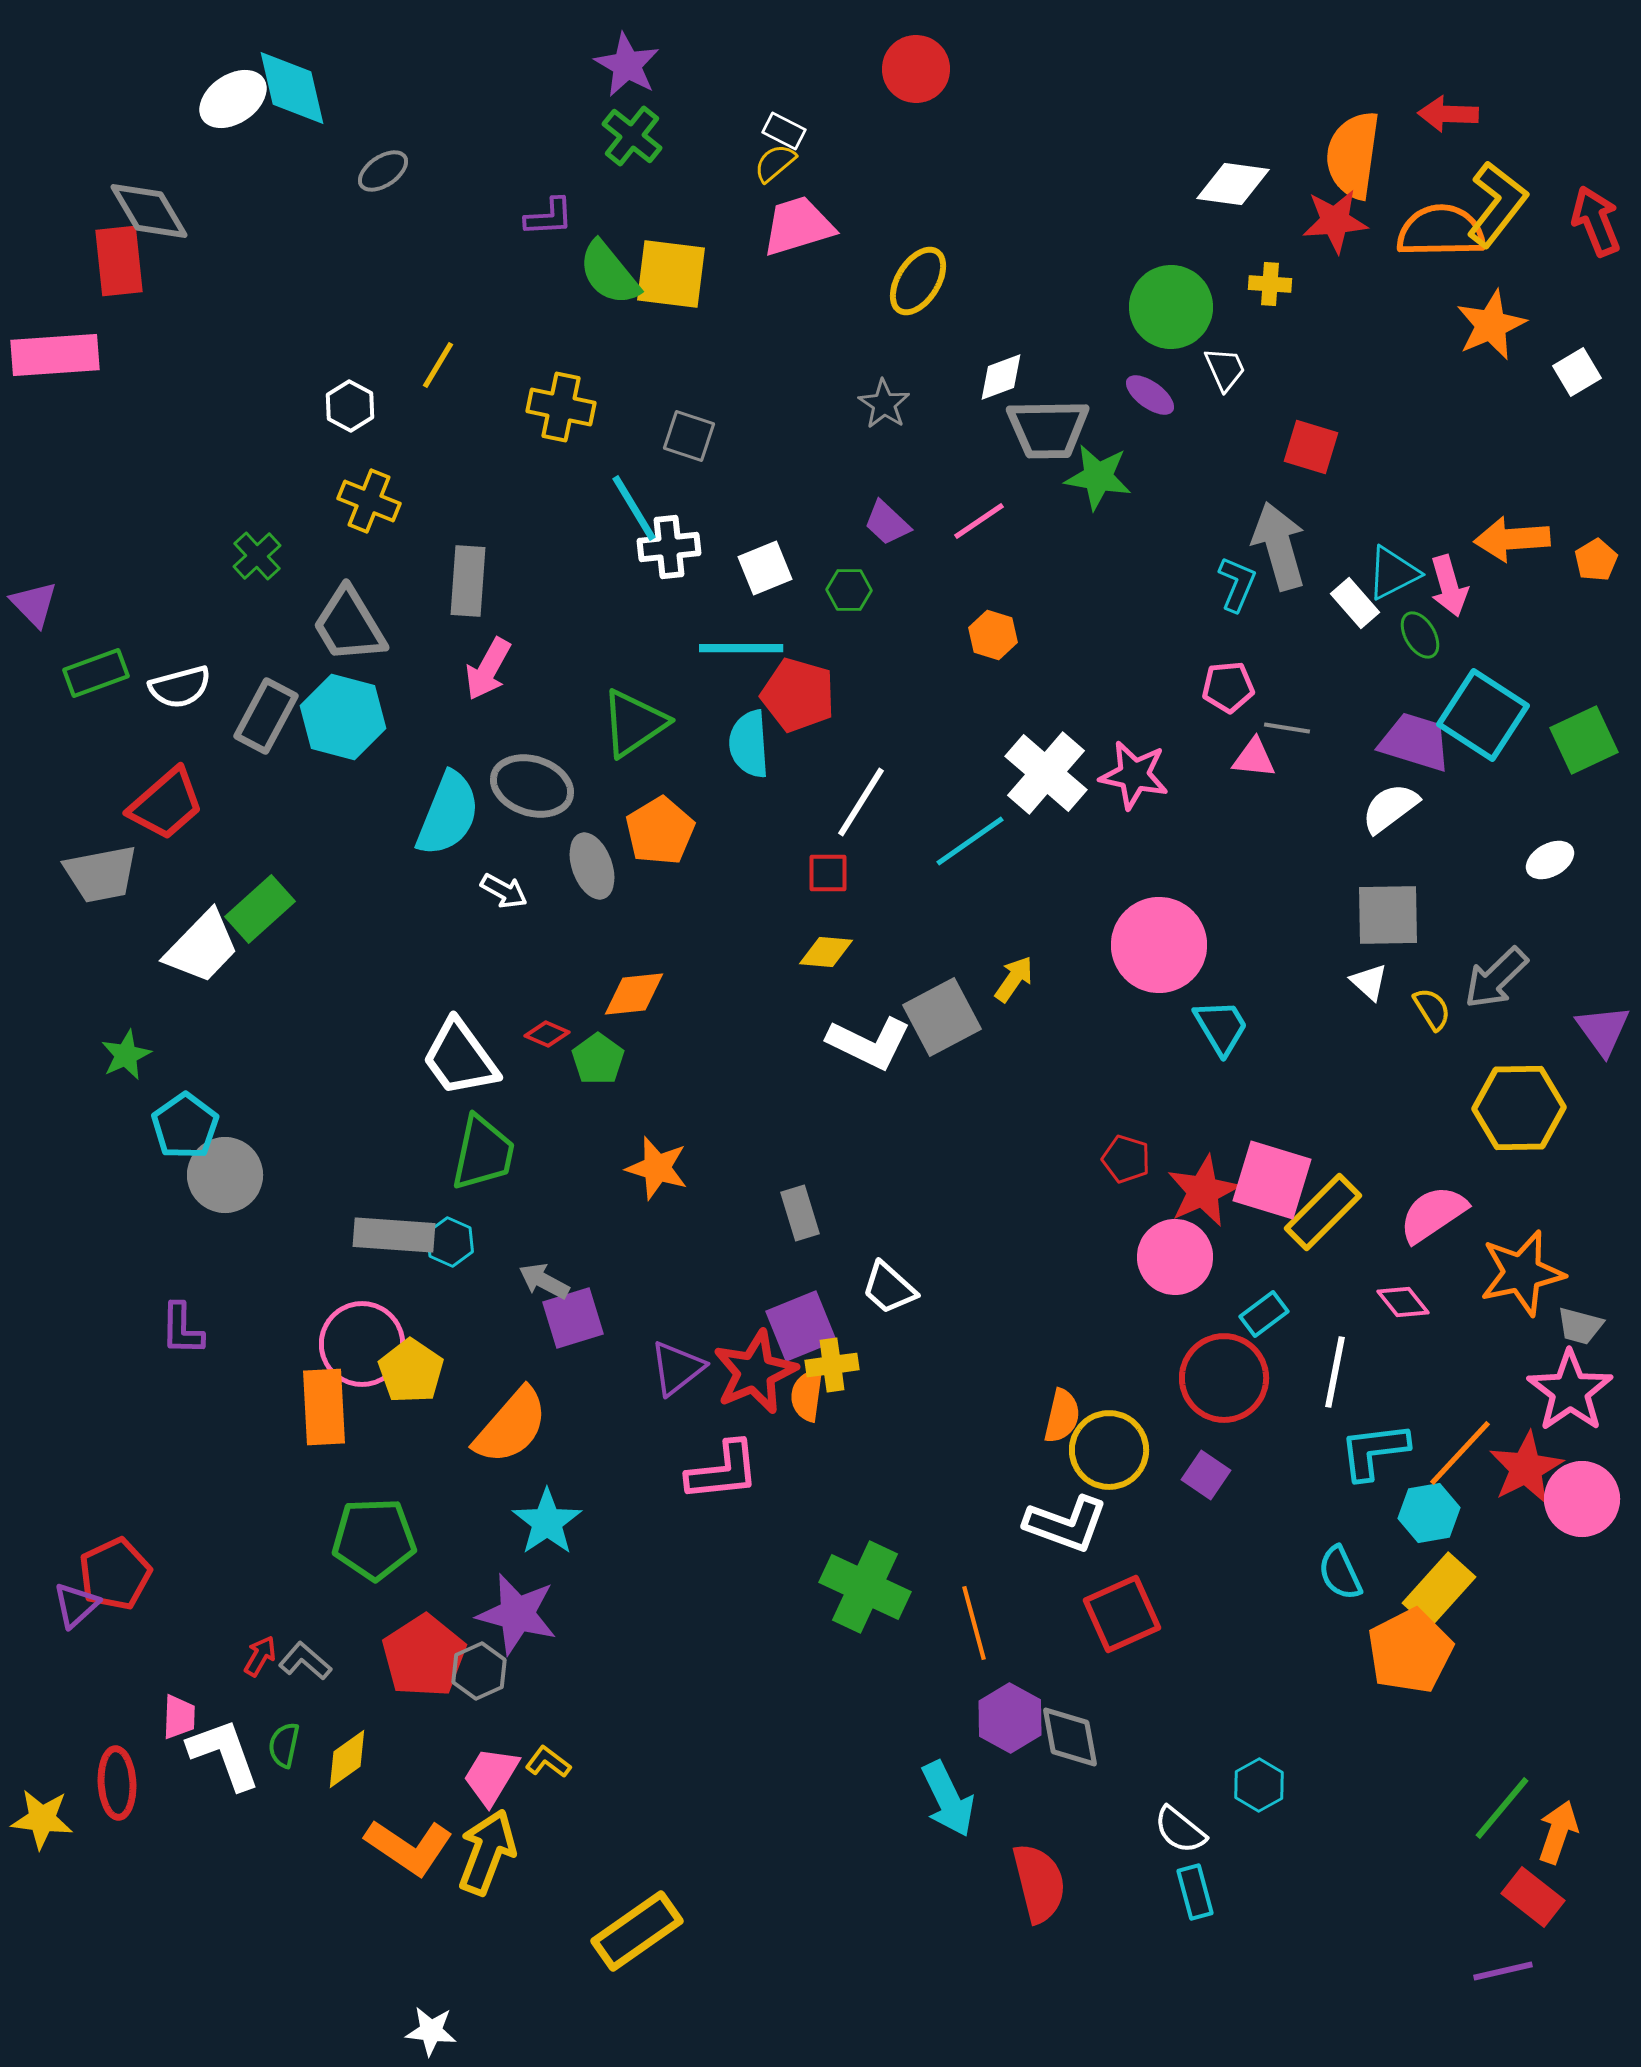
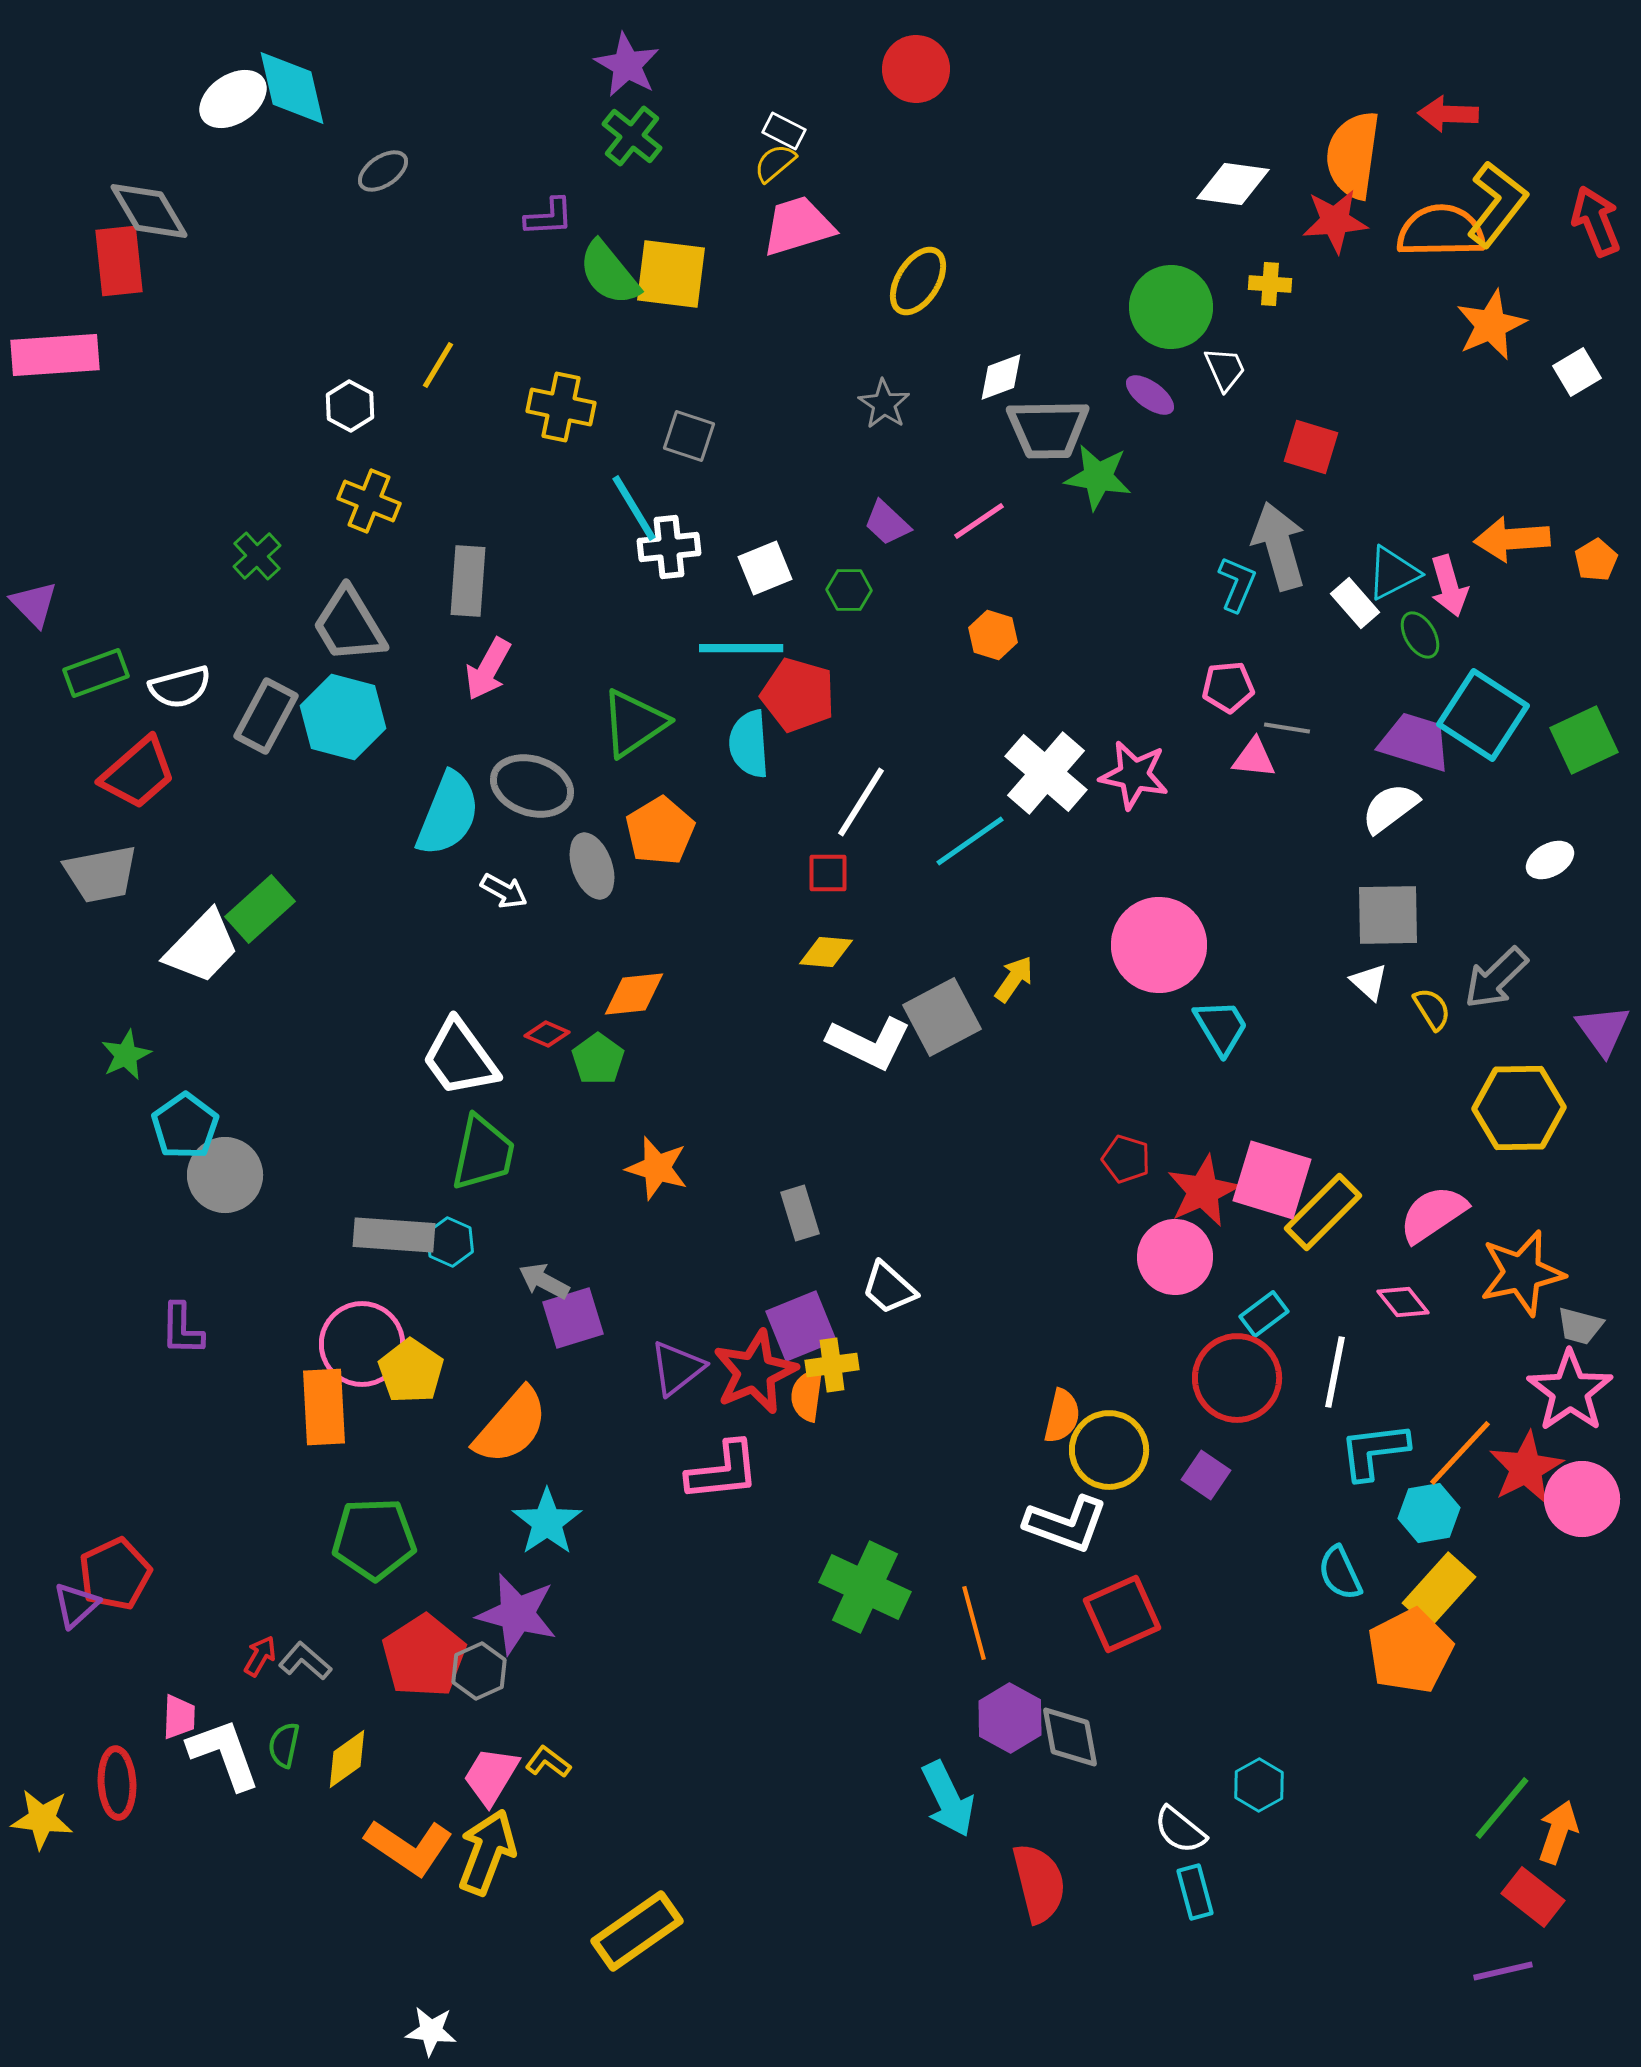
red trapezoid at (166, 804): moved 28 px left, 31 px up
red circle at (1224, 1378): moved 13 px right
